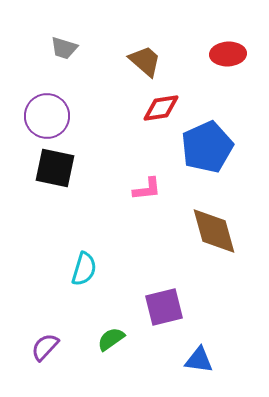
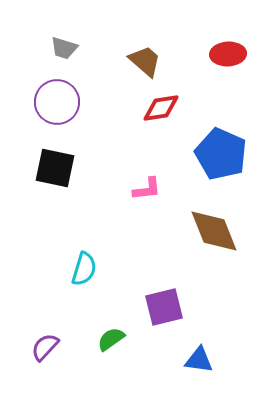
purple circle: moved 10 px right, 14 px up
blue pentagon: moved 14 px right, 7 px down; rotated 24 degrees counterclockwise
brown diamond: rotated 6 degrees counterclockwise
